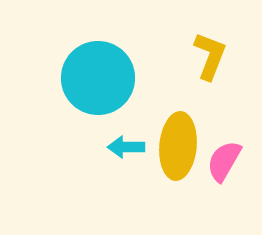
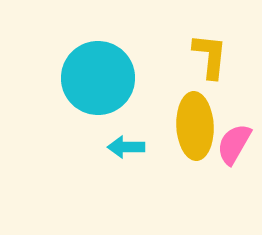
yellow L-shape: rotated 15 degrees counterclockwise
yellow ellipse: moved 17 px right, 20 px up; rotated 8 degrees counterclockwise
pink semicircle: moved 10 px right, 17 px up
